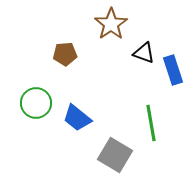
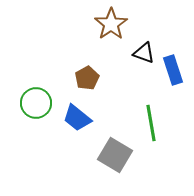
brown pentagon: moved 22 px right, 24 px down; rotated 25 degrees counterclockwise
